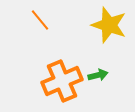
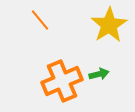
yellow star: rotated 21 degrees clockwise
green arrow: moved 1 px right, 1 px up
